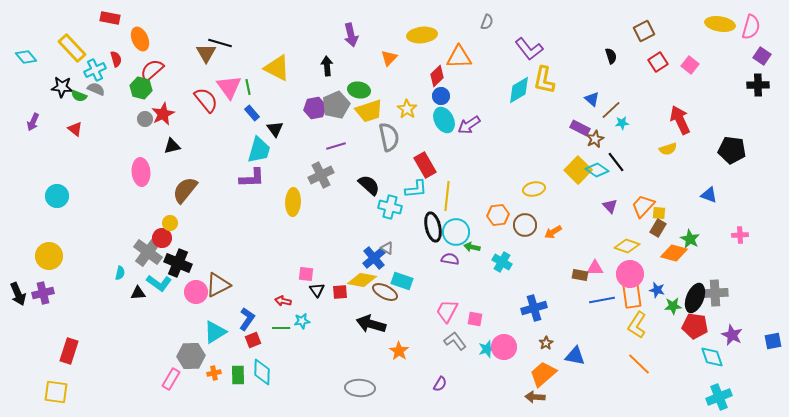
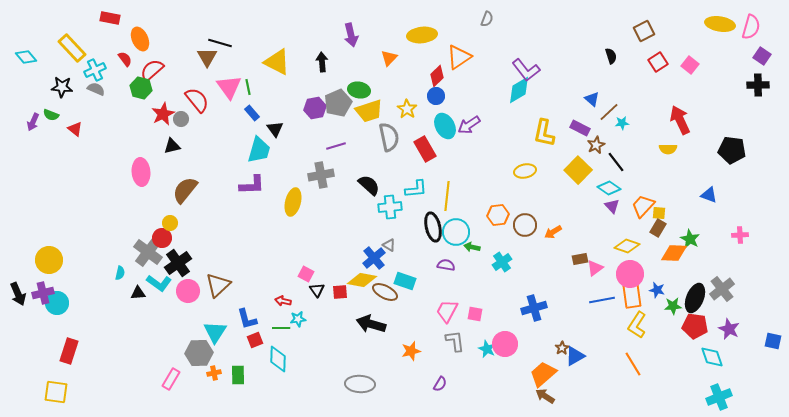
gray semicircle at (487, 22): moved 3 px up
purple L-shape at (529, 49): moved 3 px left, 21 px down
brown triangle at (206, 53): moved 1 px right, 4 px down
orange triangle at (459, 57): rotated 32 degrees counterclockwise
red semicircle at (116, 59): moved 9 px right; rotated 21 degrees counterclockwise
black arrow at (327, 66): moved 5 px left, 4 px up
yellow triangle at (277, 68): moved 6 px up
yellow L-shape at (544, 80): moved 53 px down
green semicircle at (79, 96): moved 28 px left, 19 px down
blue circle at (441, 96): moved 5 px left
red semicircle at (206, 100): moved 9 px left
gray pentagon at (336, 105): moved 2 px right, 2 px up
brown line at (611, 110): moved 2 px left, 2 px down
gray circle at (145, 119): moved 36 px right
cyan ellipse at (444, 120): moved 1 px right, 6 px down
brown star at (595, 139): moved 1 px right, 6 px down
yellow semicircle at (668, 149): rotated 18 degrees clockwise
red rectangle at (425, 165): moved 16 px up
cyan diamond at (597, 170): moved 12 px right, 18 px down
gray cross at (321, 175): rotated 15 degrees clockwise
purple L-shape at (252, 178): moved 7 px down
yellow ellipse at (534, 189): moved 9 px left, 18 px up
cyan circle at (57, 196): moved 107 px down
yellow ellipse at (293, 202): rotated 12 degrees clockwise
purple triangle at (610, 206): moved 2 px right
cyan cross at (390, 207): rotated 20 degrees counterclockwise
gray triangle at (387, 248): moved 2 px right, 3 px up
orange diamond at (674, 253): rotated 12 degrees counterclockwise
yellow circle at (49, 256): moved 4 px down
purple semicircle at (450, 259): moved 4 px left, 6 px down
cyan cross at (502, 262): rotated 24 degrees clockwise
black cross at (178, 263): rotated 32 degrees clockwise
pink triangle at (595, 268): rotated 36 degrees counterclockwise
pink square at (306, 274): rotated 21 degrees clockwise
brown rectangle at (580, 275): moved 16 px up; rotated 21 degrees counterclockwise
cyan rectangle at (402, 281): moved 3 px right
brown triangle at (218, 285): rotated 16 degrees counterclockwise
pink circle at (196, 292): moved 8 px left, 1 px up
gray cross at (715, 293): moved 7 px right, 4 px up; rotated 35 degrees counterclockwise
blue L-shape at (247, 319): rotated 130 degrees clockwise
pink square at (475, 319): moved 5 px up
cyan star at (302, 321): moved 4 px left, 2 px up
cyan triangle at (215, 332): rotated 25 degrees counterclockwise
purple star at (732, 335): moved 3 px left, 6 px up
red square at (253, 340): moved 2 px right
gray L-shape at (455, 341): rotated 30 degrees clockwise
blue square at (773, 341): rotated 24 degrees clockwise
brown star at (546, 343): moved 16 px right, 5 px down
pink circle at (504, 347): moved 1 px right, 3 px up
cyan star at (487, 349): rotated 30 degrees counterclockwise
orange star at (399, 351): moved 12 px right; rotated 24 degrees clockwise
gray hexagon at (191, 356): moved 8 px right, 3 px up
blue triangle at (575, 356): rotated 40 degrees counterclockwise
orange line at (639, 364): moved 6 px left; rotated 15 degrees clockwise
cyan diamond at (262, 372): moved 16 px right, 13 px up
gray ellipse at (360, 388): moved 4 px up
brown arrow at (535, 397): moved 10 px right, 1 px up; rotated 30 degrees clockwise
